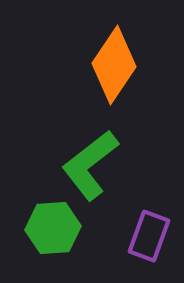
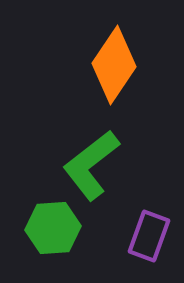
green L-shape: moved 1 px right
